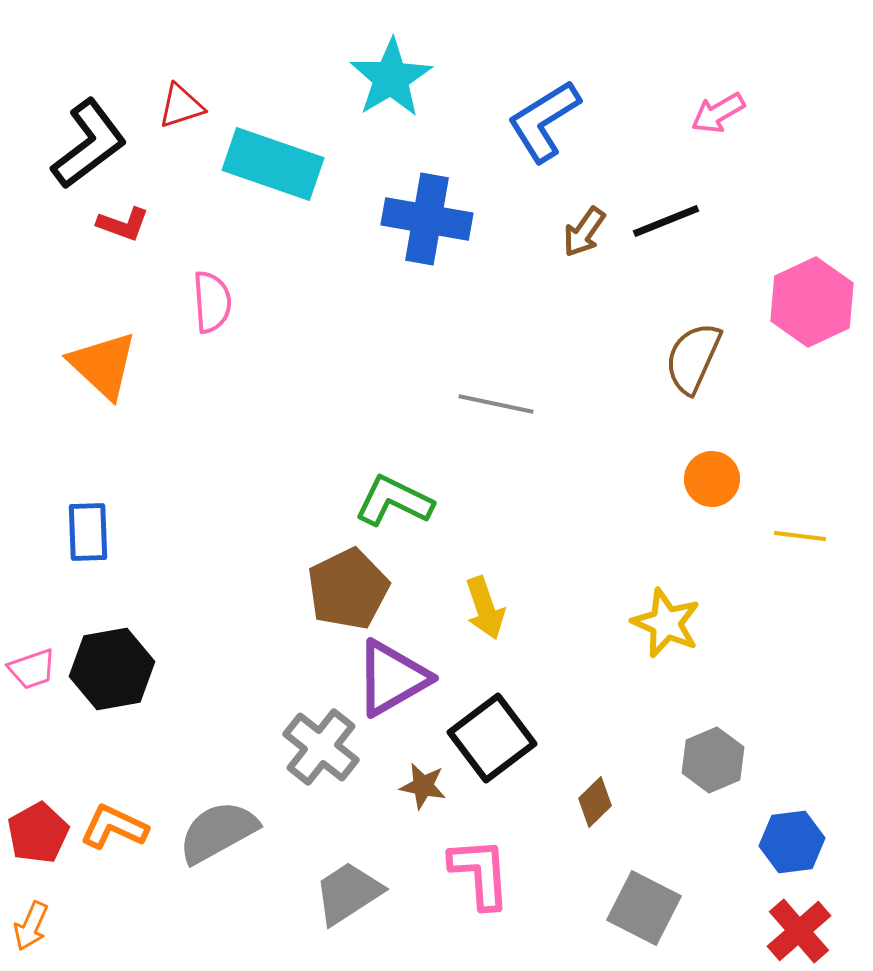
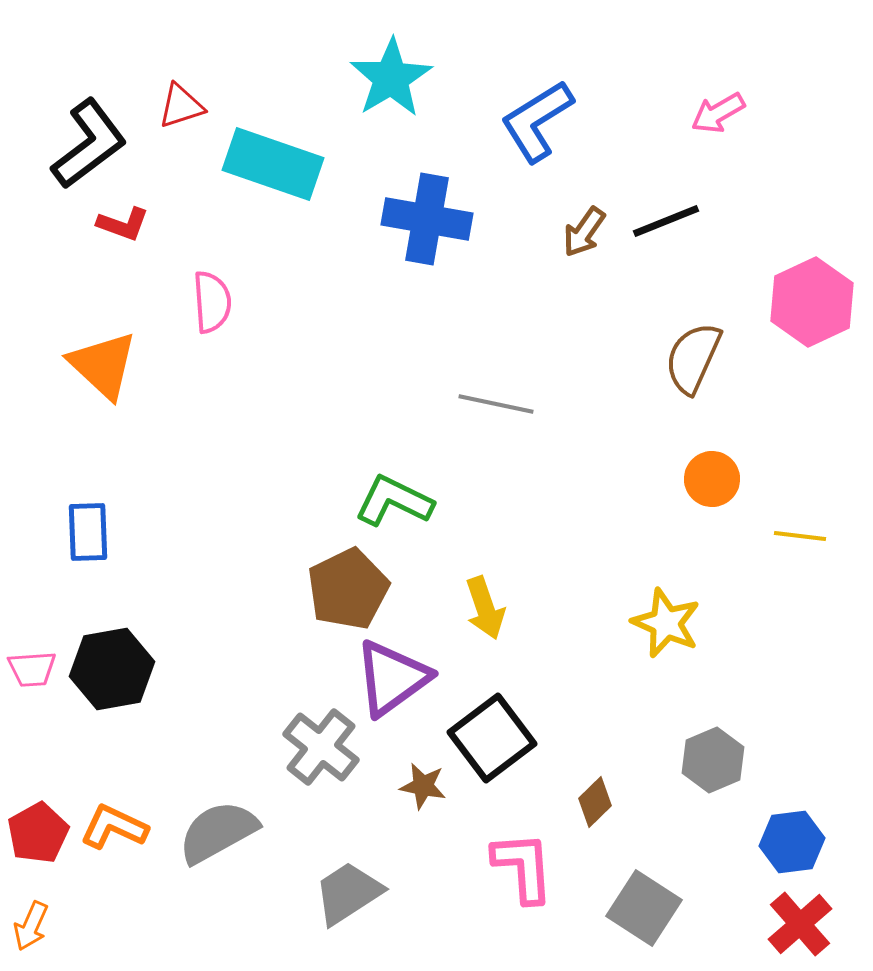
blue L-shape: moved 7 px left
pink trapezoid: rotated 15 degrees clockwise
purple triangle: rotated 6 degrees counterclockwise
pink L-shape: moved 43 px right, 6 px up
gray square: rotated 6 degrees clockwise
red cross: moved 1 px right, 7 px up
